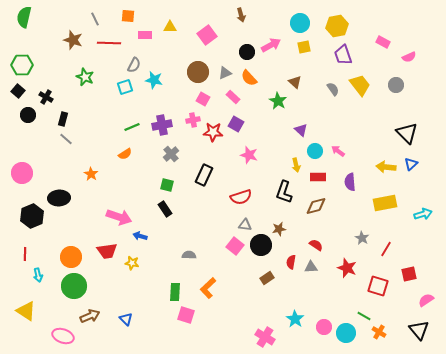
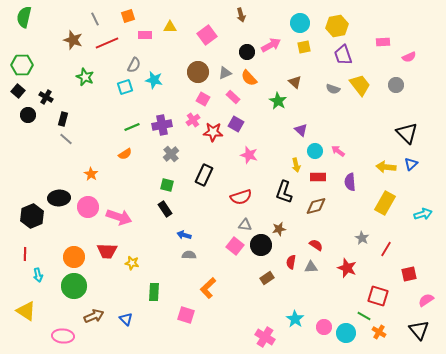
orange square at (128, 16): rotated 24 degrees counterclockwise
pink rectangle at (383, 42): rotated 32 degrees counterclockwise
red line at (109, 43): moved 2 px left; rotated 25 degrees counterclockwise
gray semicircle at (333, 89): rotated 144 degrees clockwise
pink cross at (193, 120): rotated 24 degrees counterclockwise
pink circle at (22, 173): moved 66 px right, 34 px down
yellow rectangle at (385, 203): rotated 50 degrees counterclockwise
blue arrow at (140, 236): moved 44 px right, 1 px up
red trapezoid at (107, 251): rotated 10 degrees clockwise
orange circle at (71, 257): moved 3 px right
red square at (378, 286): moved 10 px down
green rectangle at (175, 292): moved 21 px left
brown arrow at (90, 316): moved 4 px right
pink ellipse at (63, 336): rotated 15 degrees counterclockwise
